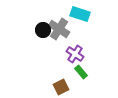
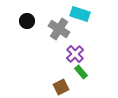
black circle: moved 16 px left, 9 px up
purple cross: rotated 12 degrees clockwise
